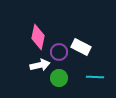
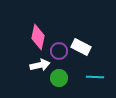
purple circle: moved 1 px up
